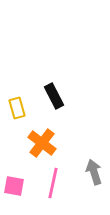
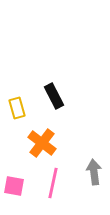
gray arrow: rotated 10 degrees clockwise
